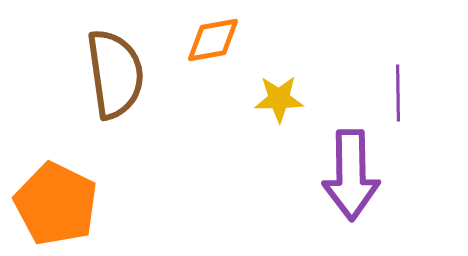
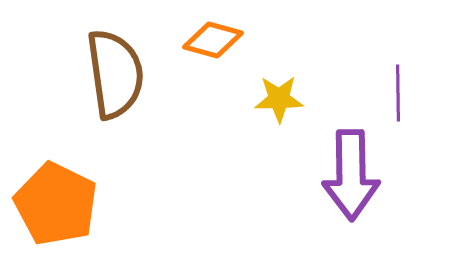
orange diamond: rotated 26 degrees clockwise
